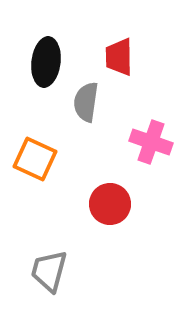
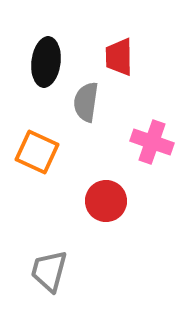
pink cross: moved 1 px right
orange square: moved 2 px right, 7 px up
red circle: moved 4 px left, 3 px up
